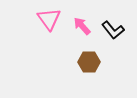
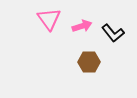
pink arrow: rotated 114 degrees clockwise
black L-shape: moved 3 px down
